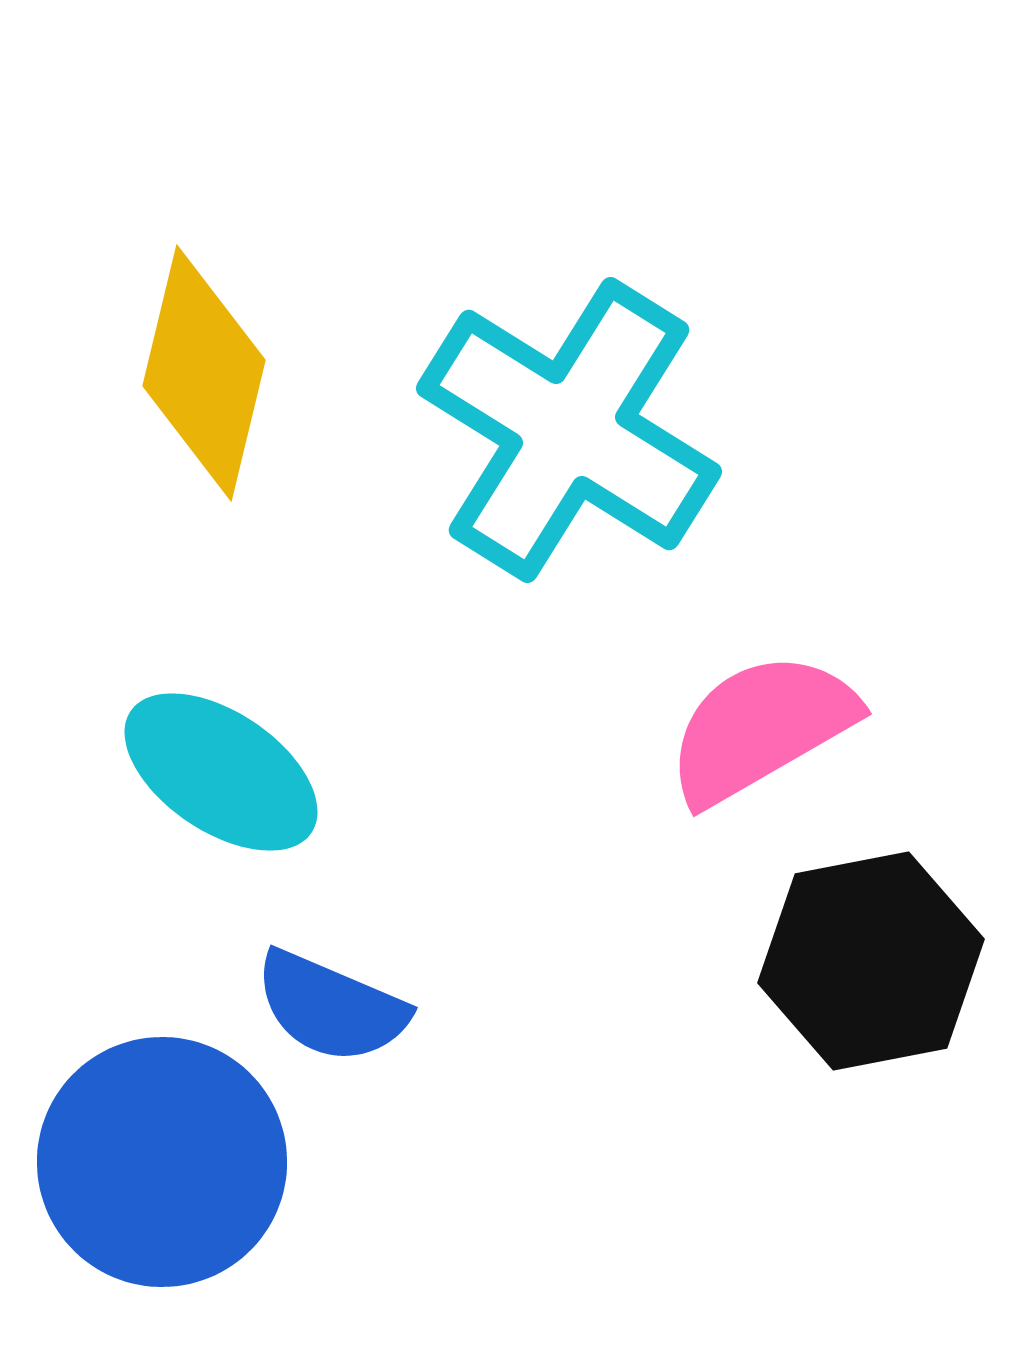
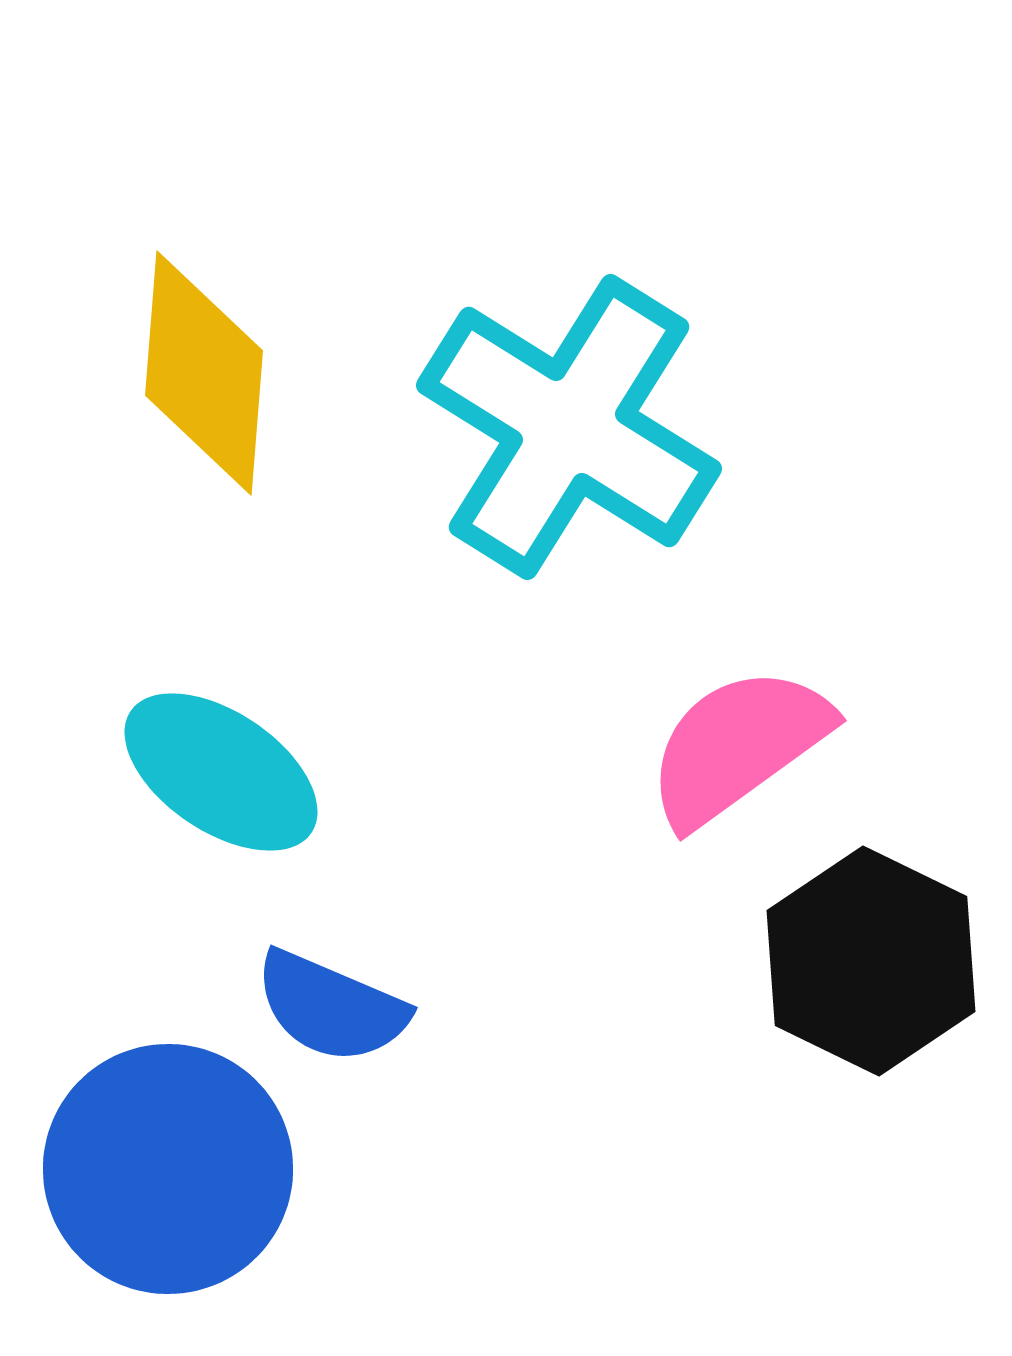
yellow diamond: rotated 9 degrees counterclockwise
cyan cross: moved 3 px up
pink semicircle: moved 23 px left, 18 px down; rotated 6 degrees counterclockwise
black hexagon: rotated 23 degrees counterclockwise
blue circle: moved 6 px right, 7 px down
